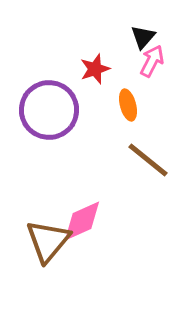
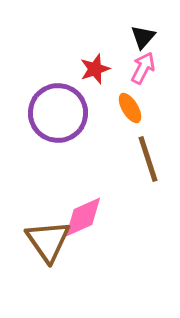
pink arrow: moved 9 px left, 7 px down
orange ellipse: moved 2 px right, 3 px down; rotated 16 degrees counterclockwise
purple circle: moved 9 px right, 3 px down
brown line: moved 1 px up; rotated 33 degrees clockwise
pink diamond: moved 1 px right, 4 px up
brown triangle: rotated 15 degrees counterclockwise
